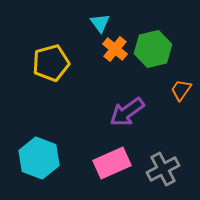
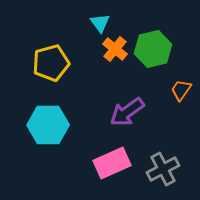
cyan hexagon: moved 9 px right, 33 px up; rotated 21 degrees counterclockwise
